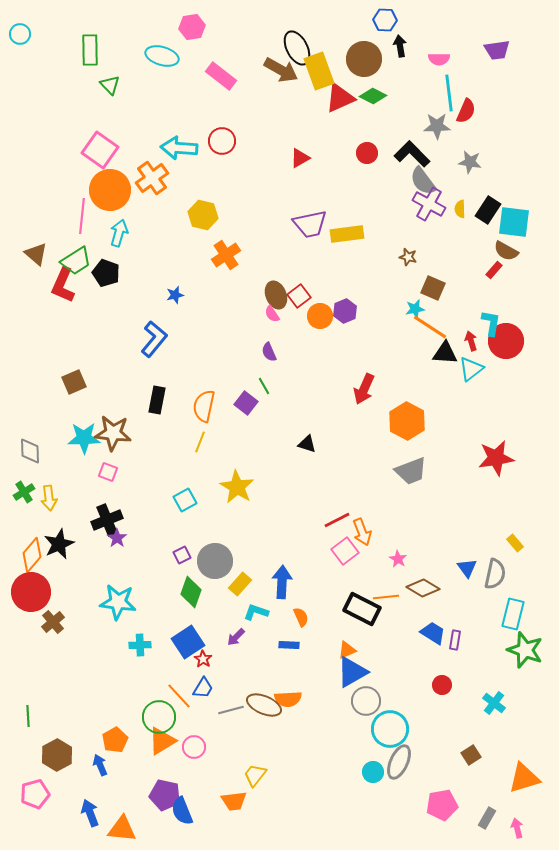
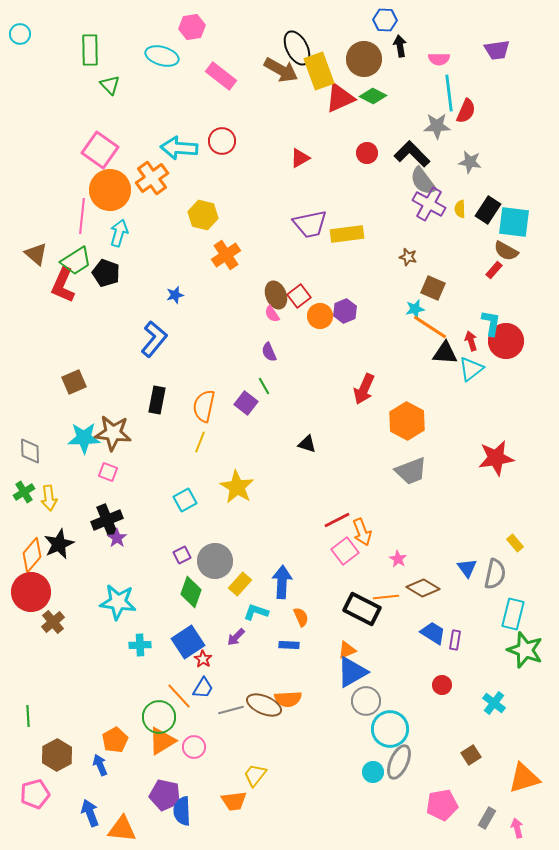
blue semicircle at (182, 811): rotated 20 degrees clockwise
